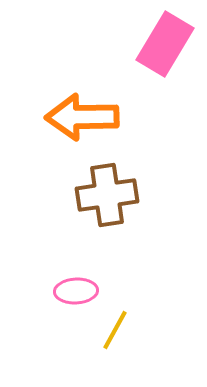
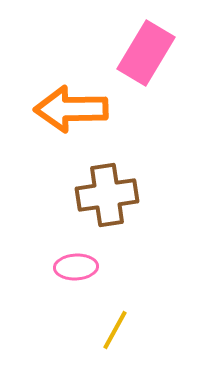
pink rectangle: moved 19 px left, 9 px down
orange arrow: moved 11 px left, 8 px up
pink ellipse: moved 24 px up
